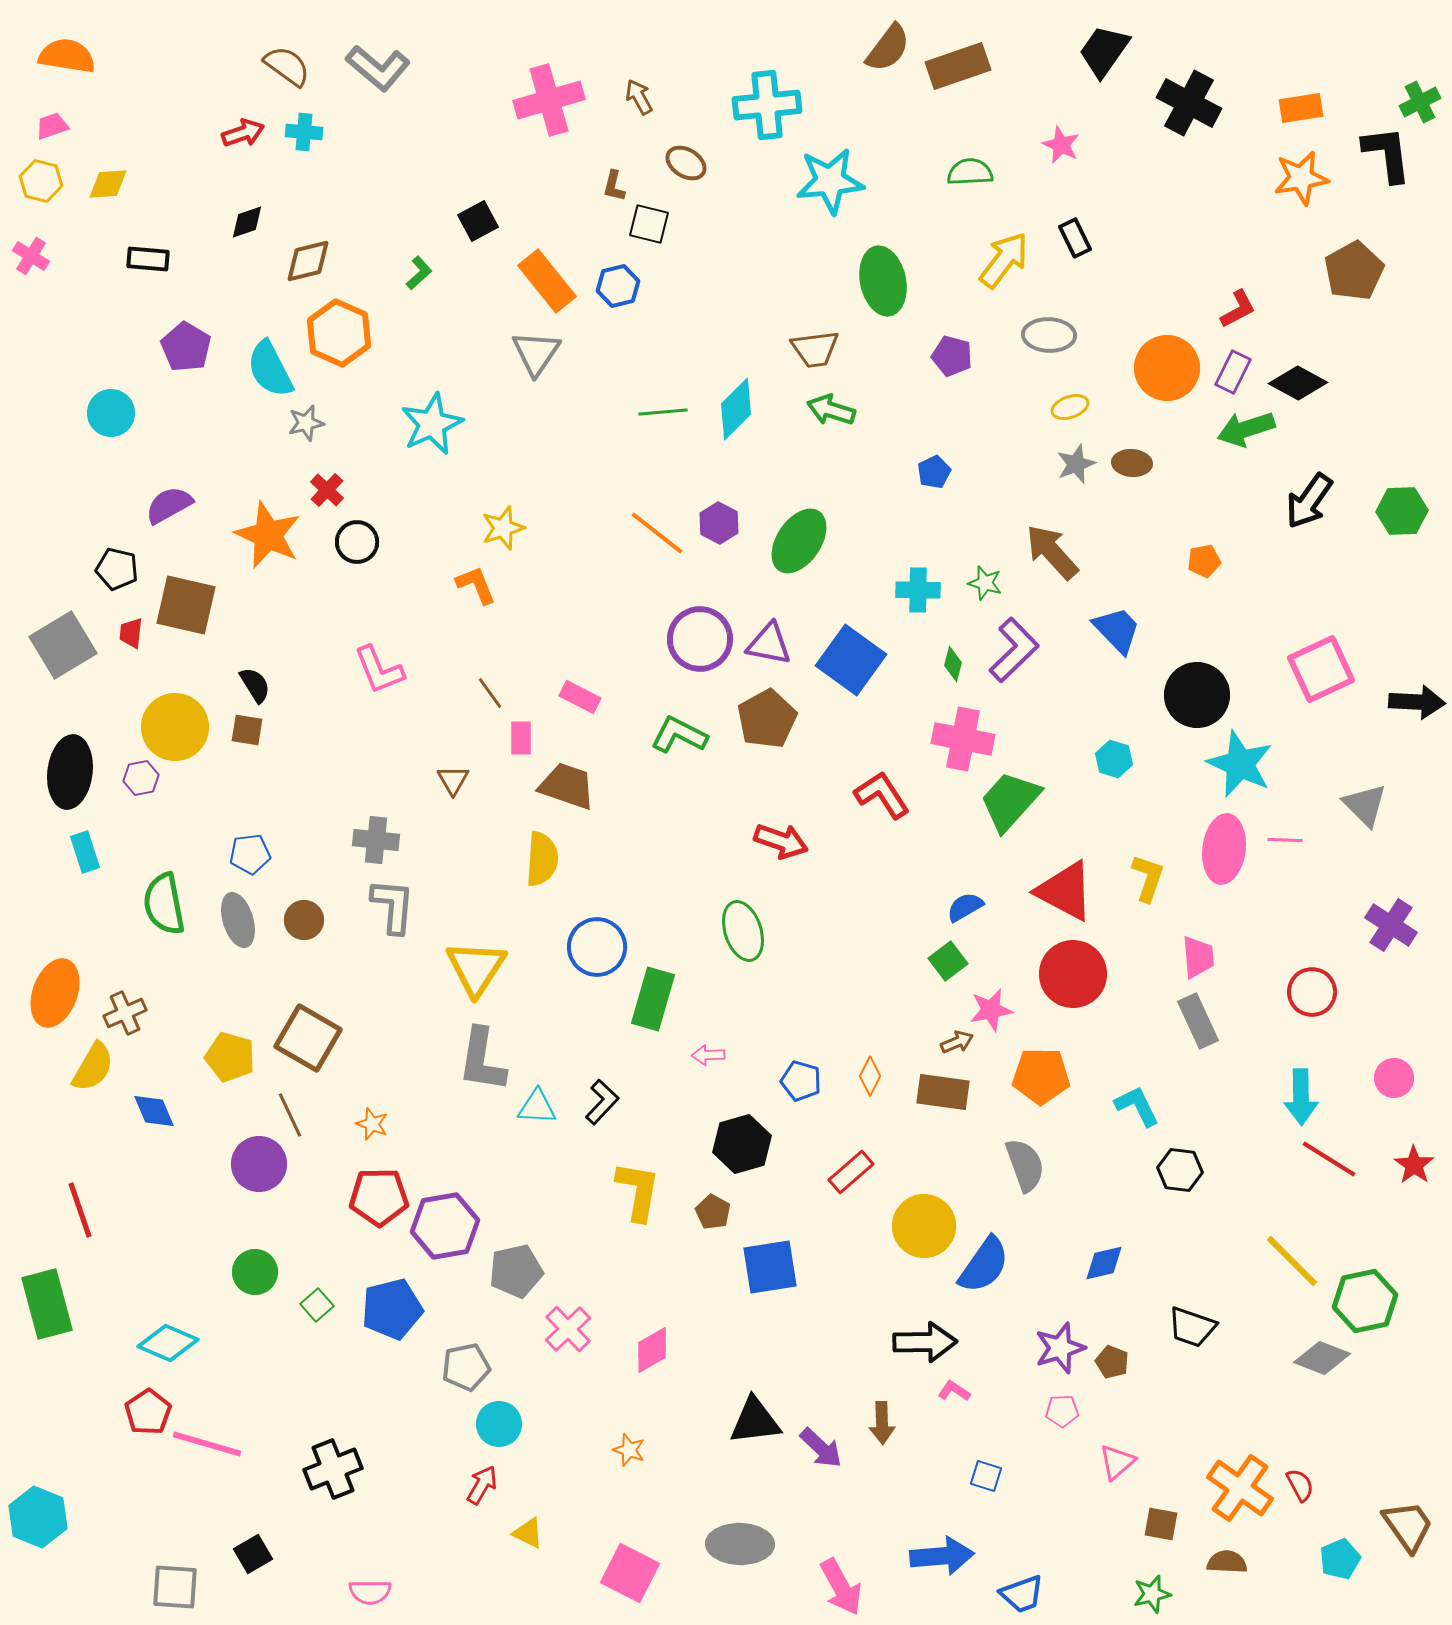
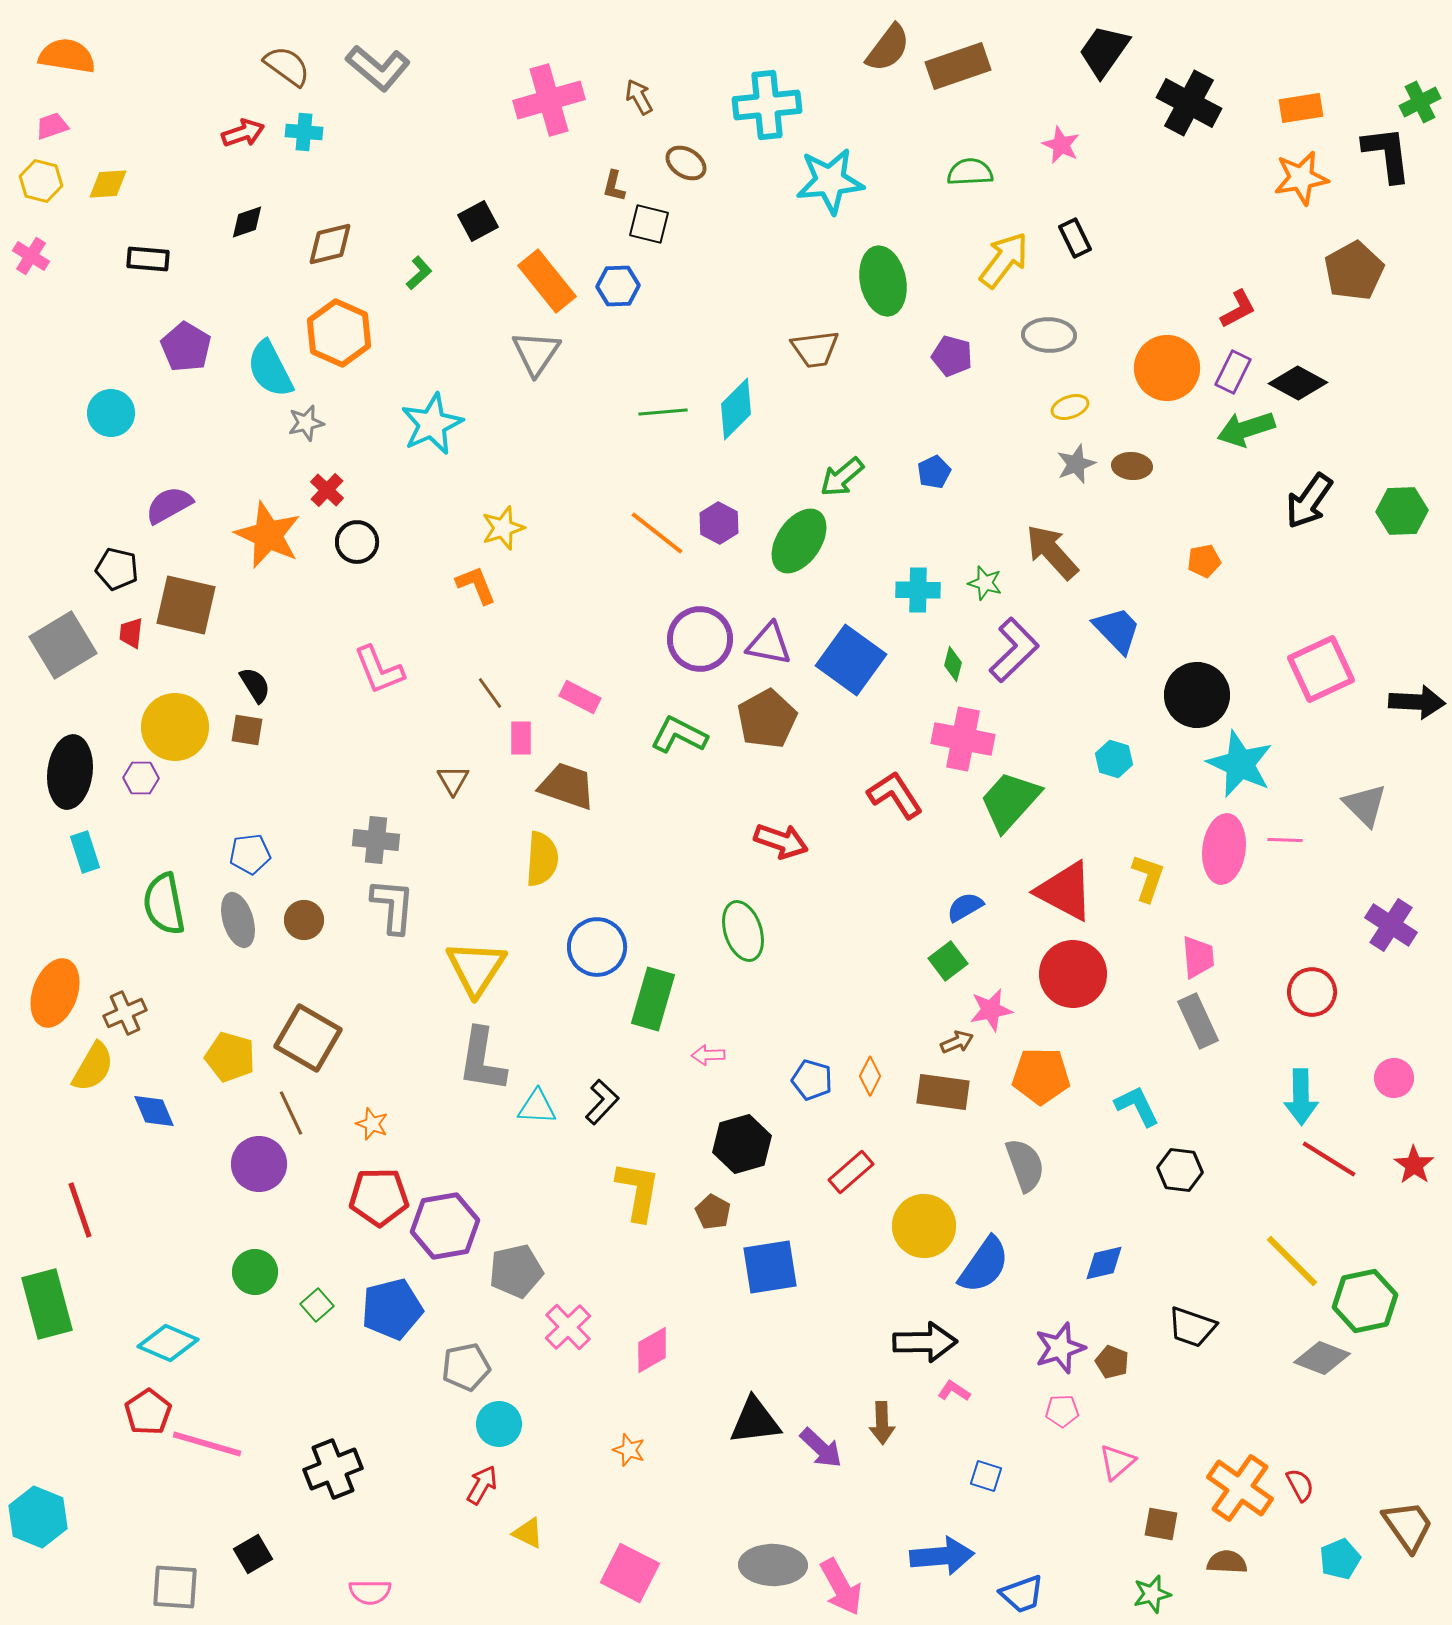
brown diamond at (308, 261): moved 22 px right, 17 px up
blue hexagon at (618, 286): rotated 12 degrees clockwise
green arrow at (831, 410): moved 11 px right, 67 px down; rotated 57 degrees counterclockwise
brown ellipse at (1132, 463): moved 3 px down
purple hexagon at (141, 778): rotated 12 degrees clockwise
red L-shape at (882, 795): moved 13 px right
blue pentagon at (801, 1081): moved 11 px right, 1 px up
brown line at (290, 1115): moved 1 px right, 2 px up
pink cross at (568, 1329): moved 2 px up
gray ellipse at (740, 1544): moved 33 px right, 21 px down
